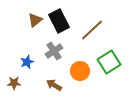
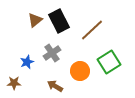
gray cross: moved 2 px left, 2 px down
brown arrow: moved 1 px right, 1 px down
